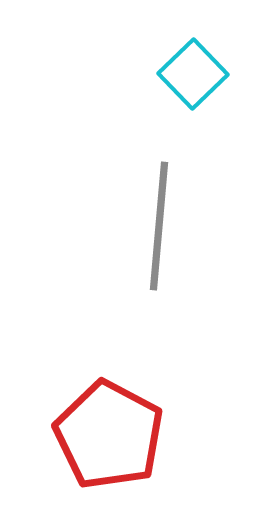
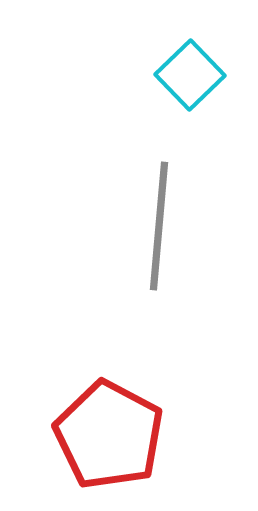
cyan square: moved 3 px left, 1 px down
